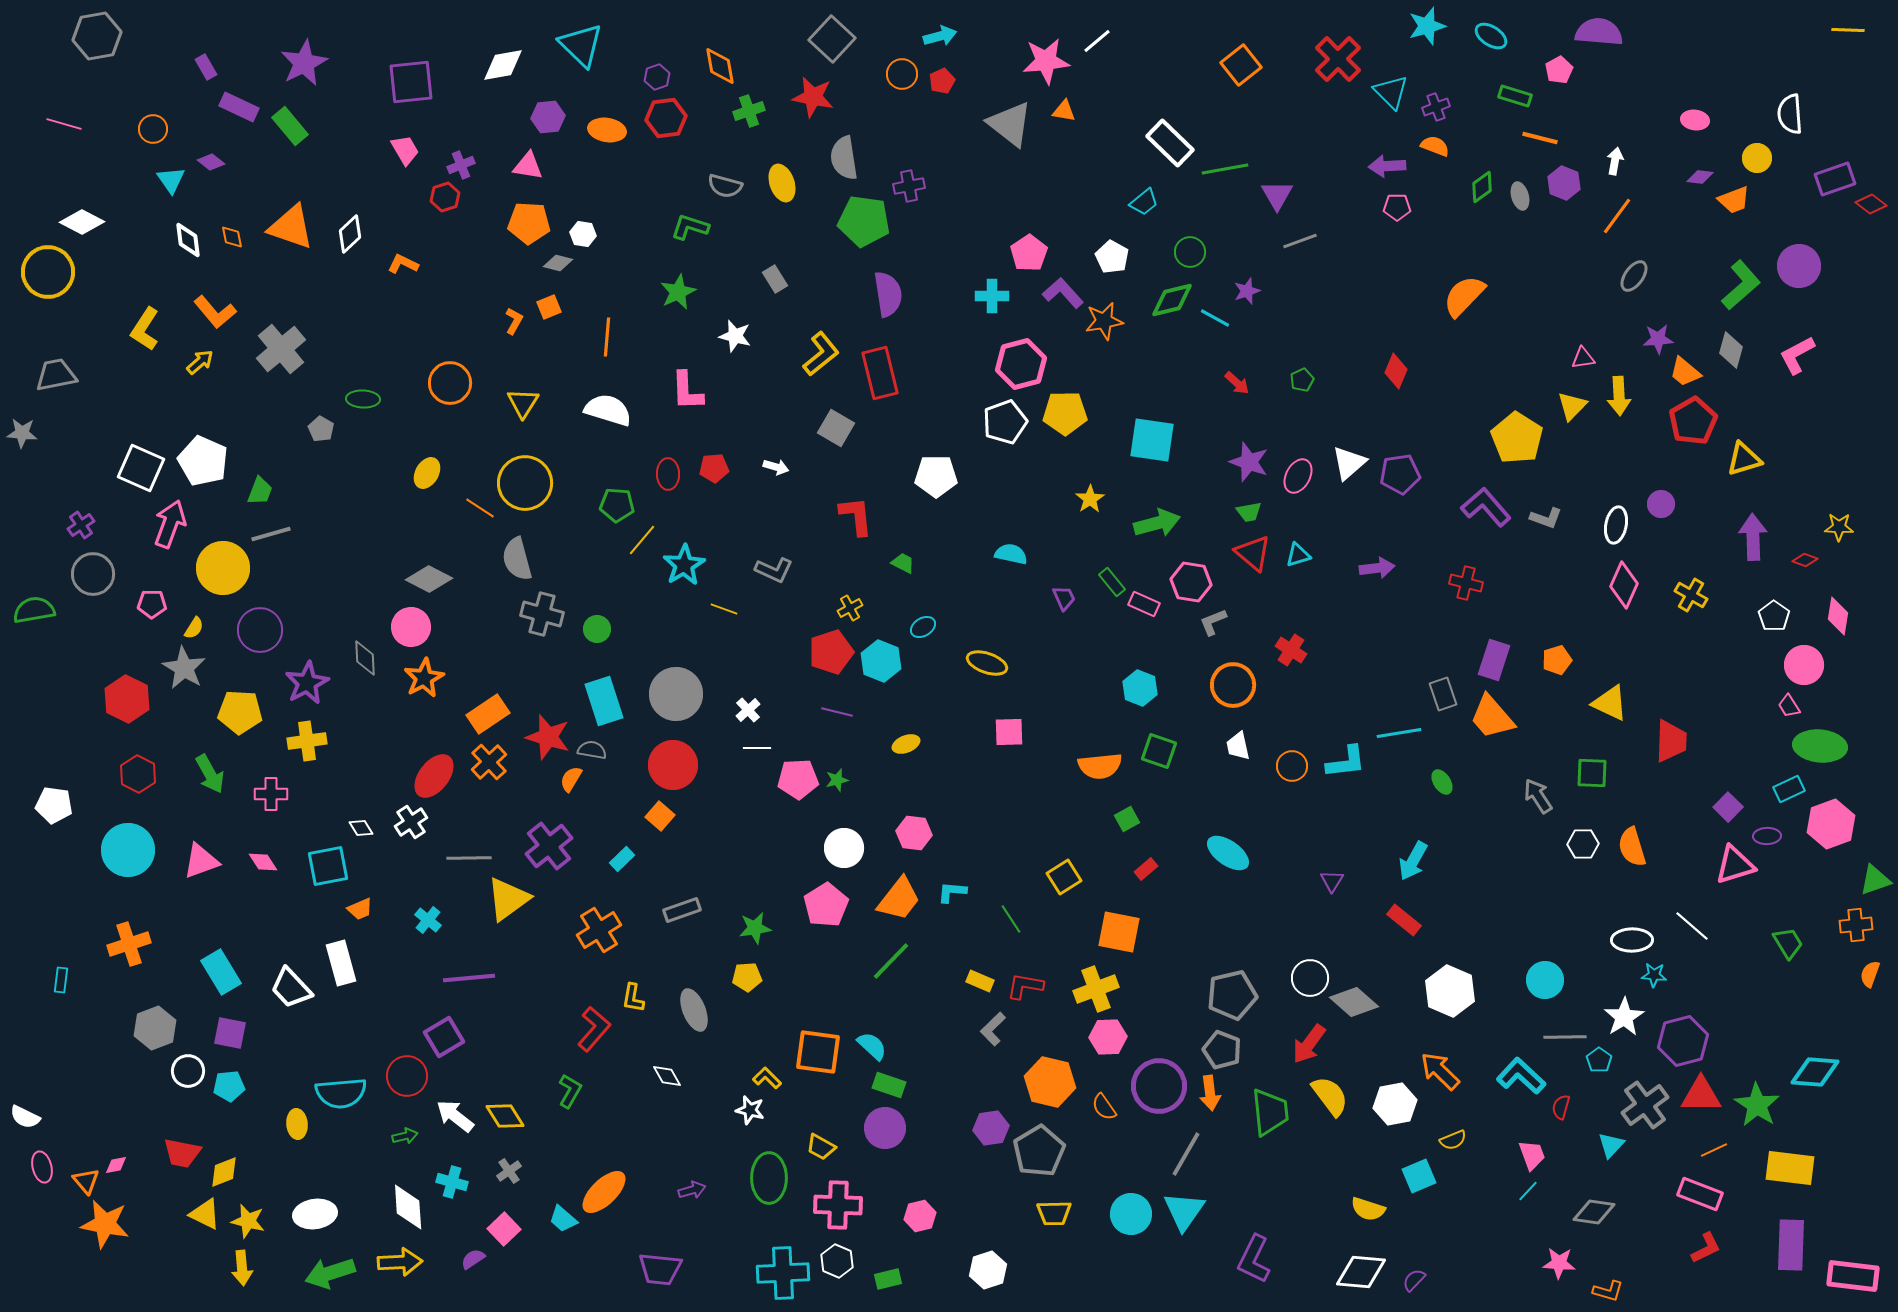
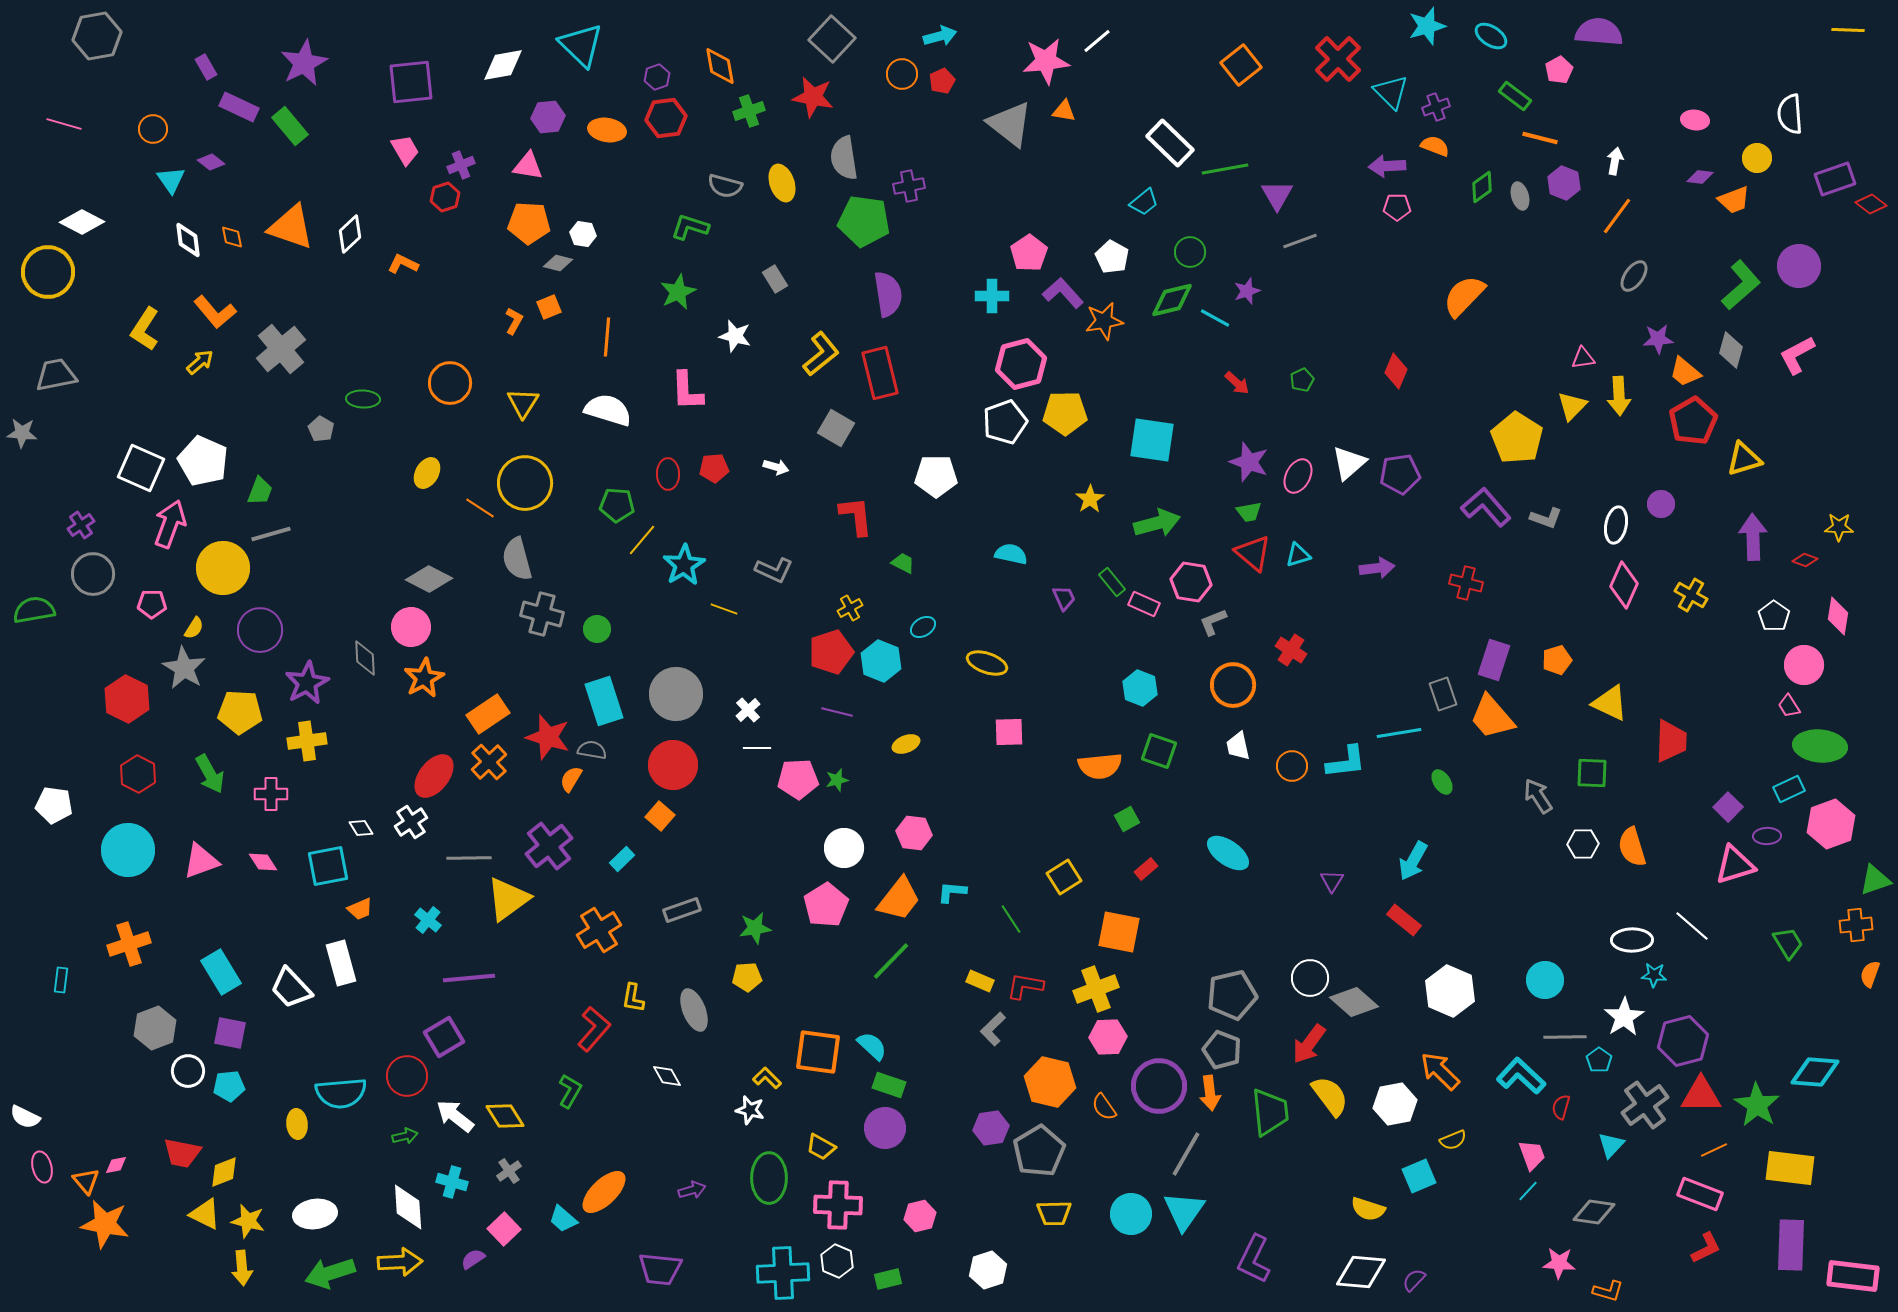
green rectangle at (1515, 96): rotated 20 degrees clockwise
